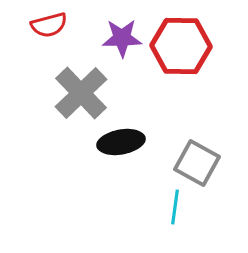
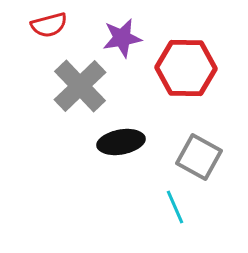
purple star: rotated 9 degrees counterclockwise
red hexagon: moved 5 px right, 22 px down
gray cross: moved 1 px left, 7 px up
gray square: moved 2 px right, 6 px up
cyan line: rotated 32 degrees counterclockwise
